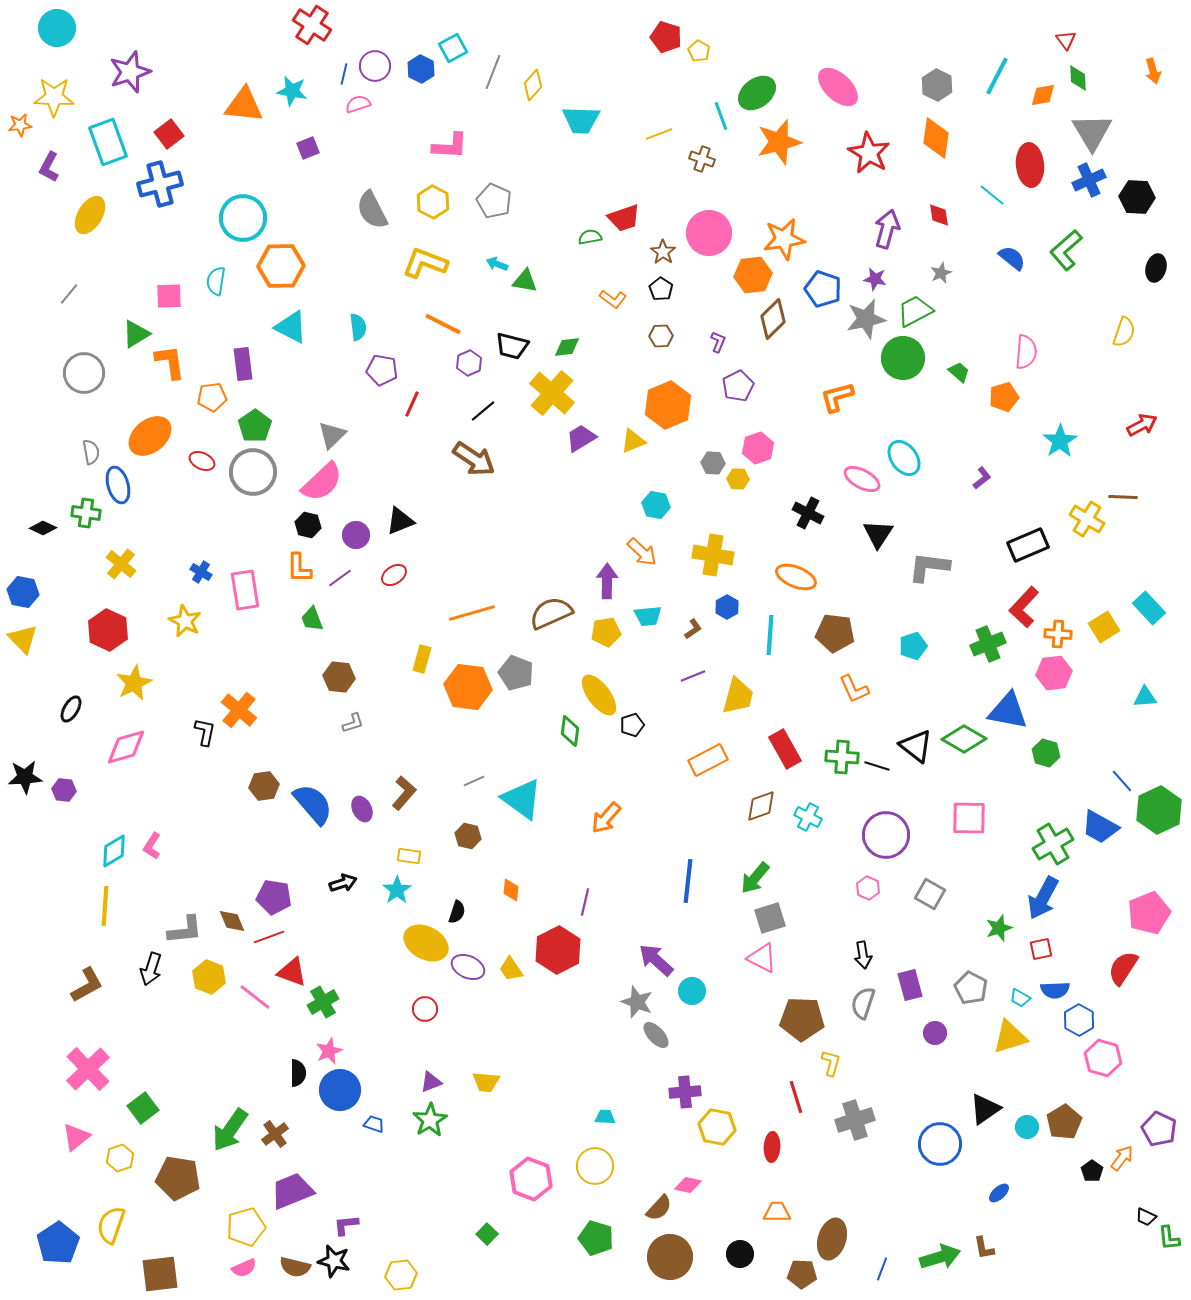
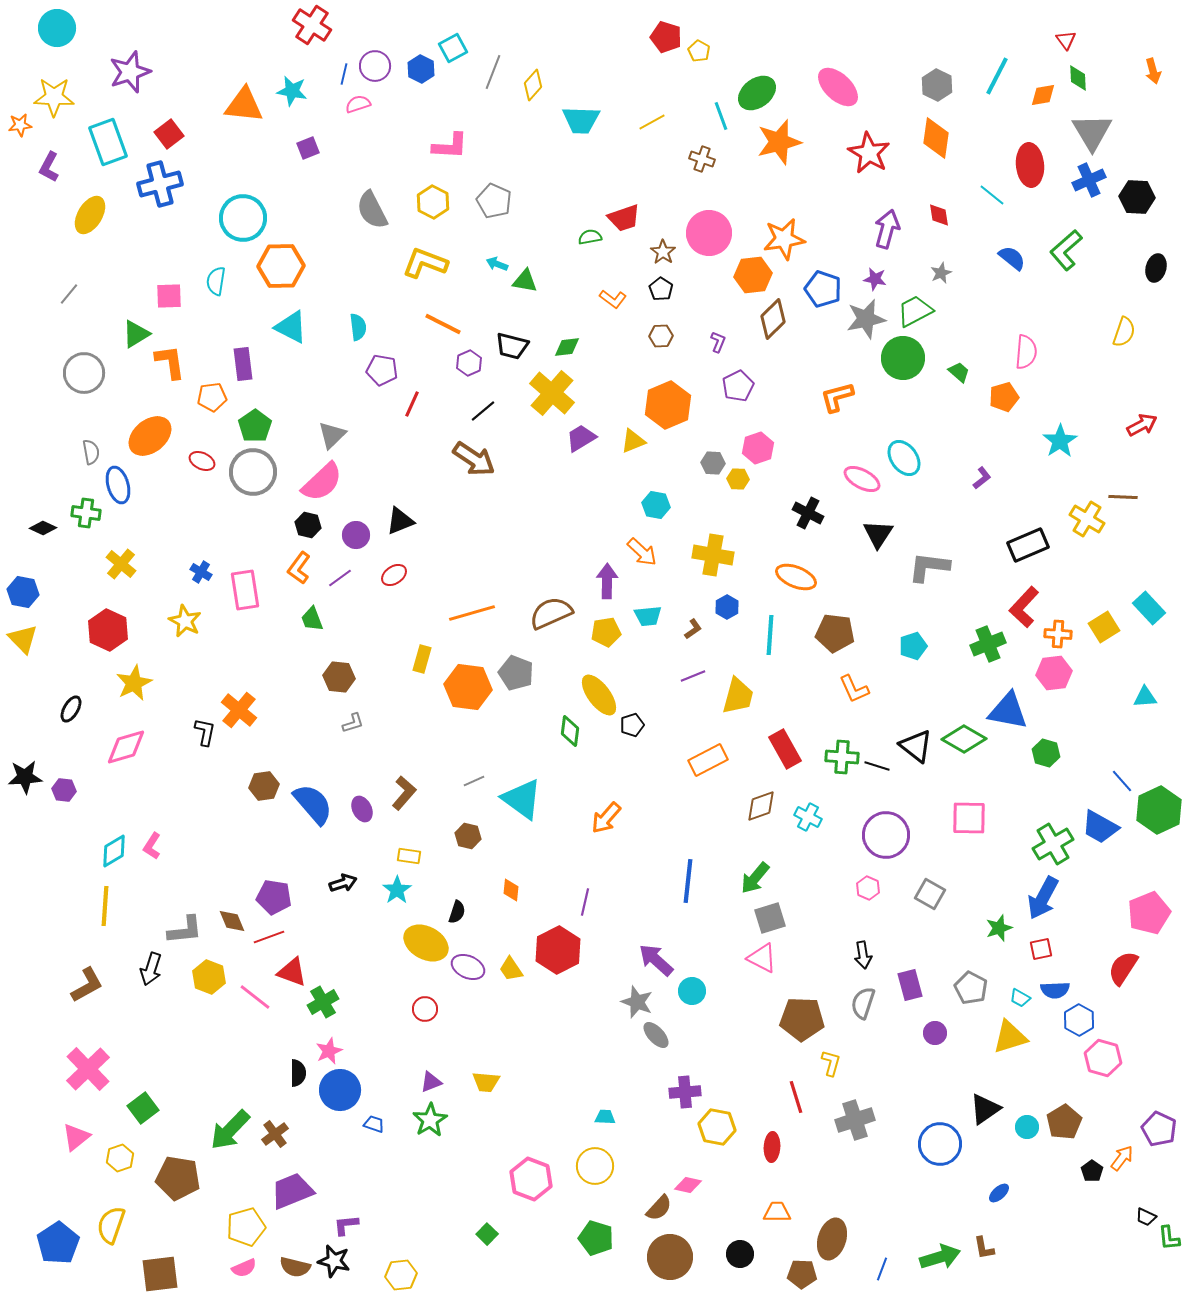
yellow line at (659, 134): moved 7 px left, 12 px up; rotated 8 degrees counterclockwise
orange L-shape at (299, 568): rotated 36 degrees clockwise
green arrow at (230, 1130): rotated 9 degrees clockwise
